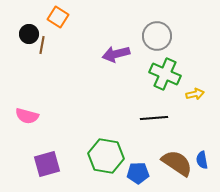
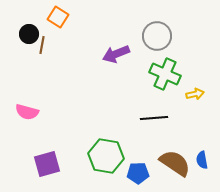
purple arrow: rotated 8 degrees counterclockwise
pink semicircle: moved 4 px up
brown semicircle: moved 2 px left
